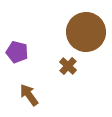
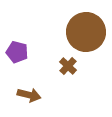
brown arrow: rotated 140 degrees clockwise
